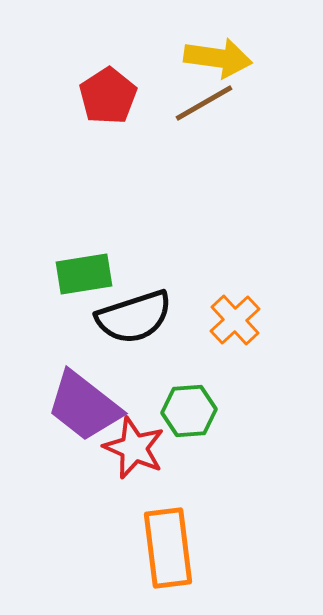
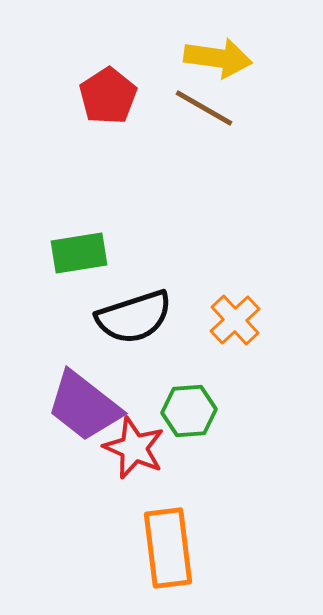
brown line: moved 5 px down; rotated 60 degrees clockwise
green rectangle: moved 5 px left, 21 px up
